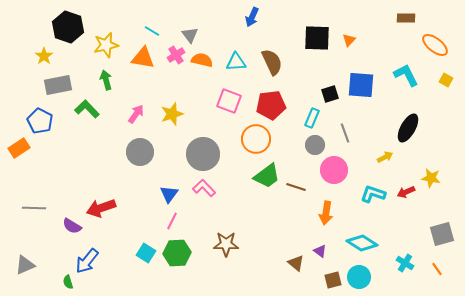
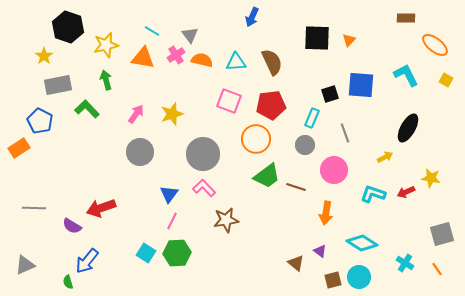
gray circle at (315, 145): moved 10 px left
brown star at (226, 244): moved 24 px up; rotated 10 degrees counterclockwise
